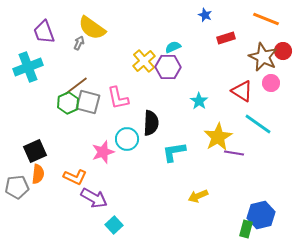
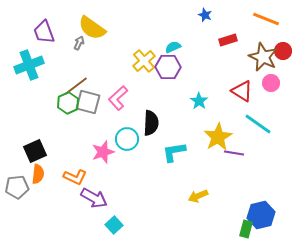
red rectangle: moved 2 px right, 2 px down
cyan cross: moved 1 px right, 2 px up
pink L-shape: rotated 60 degrees clockwise
